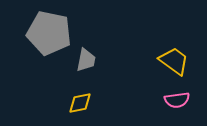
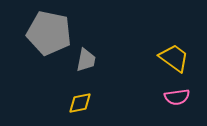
yellow trapezoid: moved 3 px up
pink semicircle: moved 3 px up
